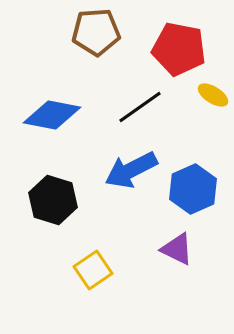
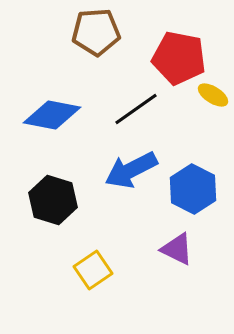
red pentagon: moved 9 px down
black line: moved 4 px left, 2 px down
blue hexagon: rotated 9 degrees counterclockwise
